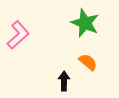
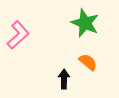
black arrow: moved 2 px up
